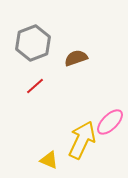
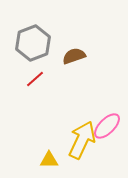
brown semicircle: moved 2 px left, 2 px up
red line: moved 7 px up
pink ellipse: moved 3 px left, 4 px down
yellow triangle: rotated 24 degrees counterclockwise
